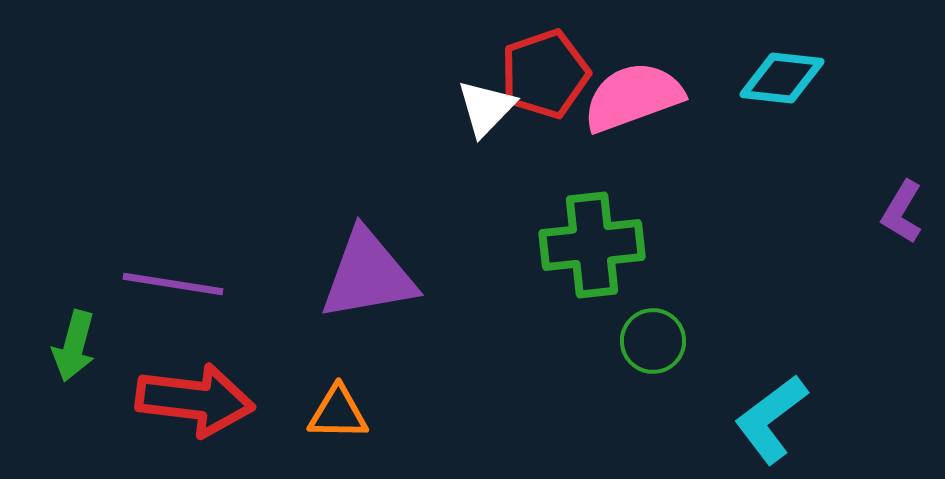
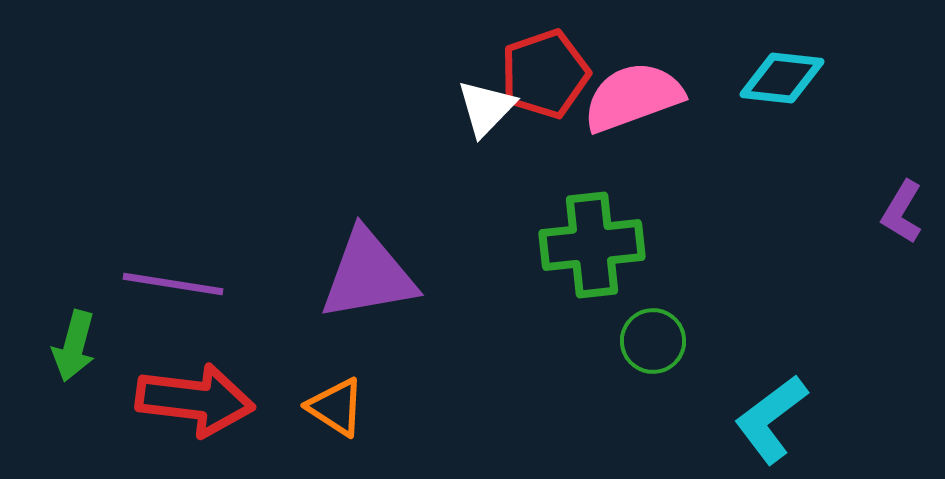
orange triangle: moved 2 px left, 6 px up; rotated 32 degrees clockwise
